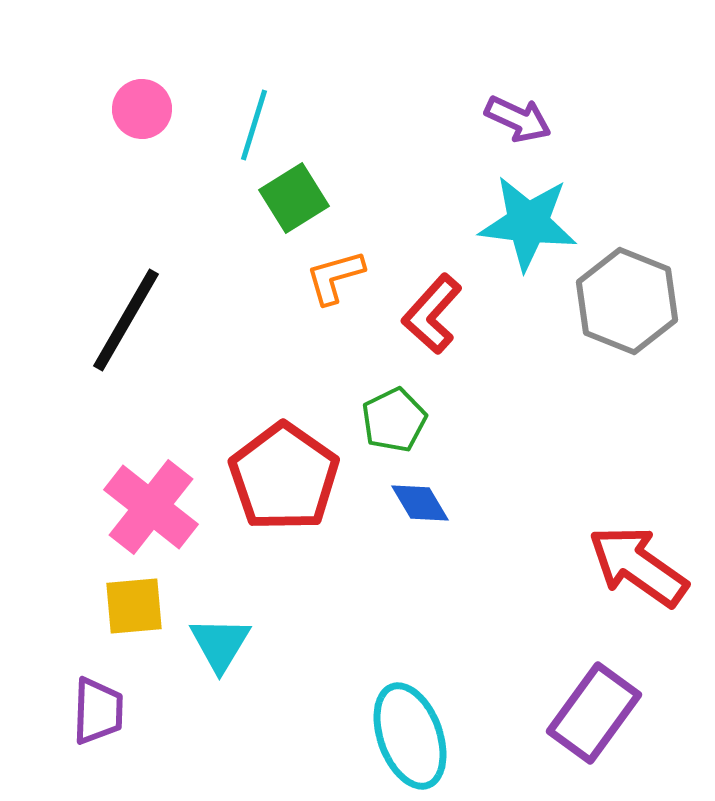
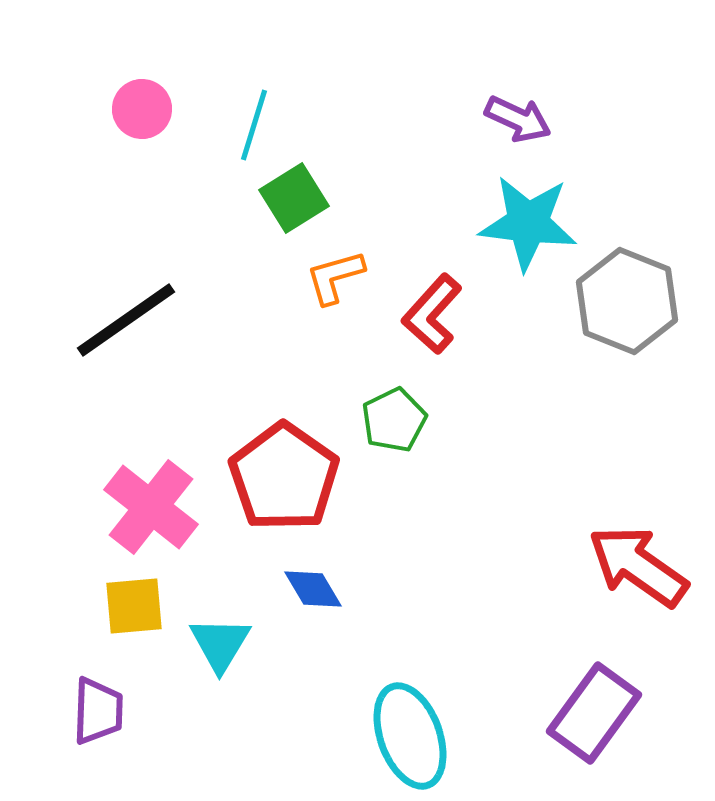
black line: rotated 25 degrees clockwise
blue diamond: moved 107 px left, 86 px down
